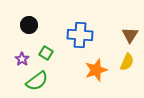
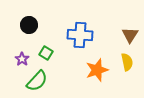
yellow semicircle: rotated 36 degrees counterclockwise
orange star: moved 1 px right
green semicircle: rotated 10 degrees counterclockwise
